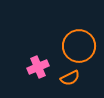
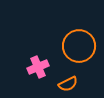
orange semicircle: moved 2 px left, 6 px down
